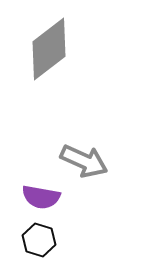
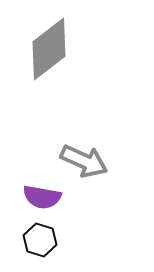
purple semicircle: moved 1 px right
black hexagon: moved 1 px right
